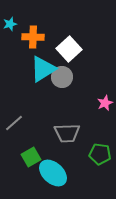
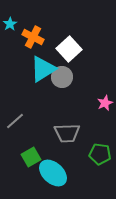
cyan star: rotated 16 degrees counterclockwise
orange cross: rotated 25 degrees clockwise
gray line: moved 1 px right, 2 px up
